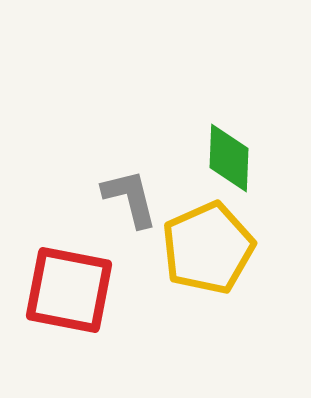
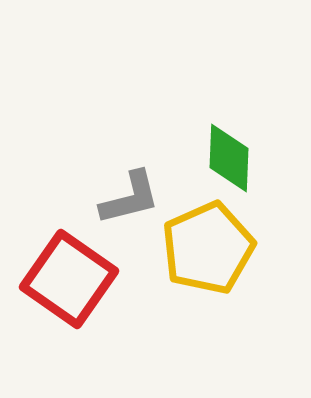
gray L-shape: rotated 90 degrees clockwise
red square: moved 11 px up; rotated 24 degrees clockwise
